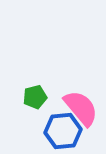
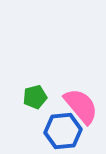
pink semicircle: moved 2 px up
